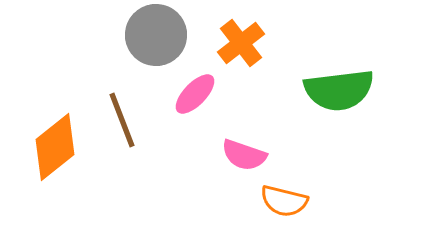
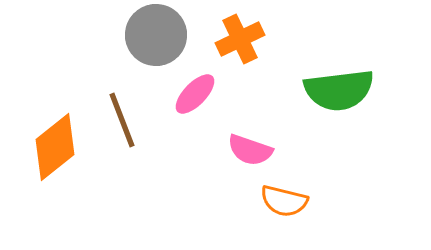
orange cross: moved 1 px left, 4 px up; rotated 12 degrees clockwise
pink semicircle: moved 6 px right, 5 px up
